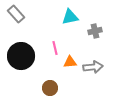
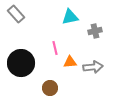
black circle: moved 7 px down
